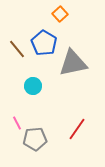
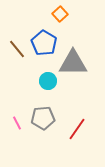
gray triangle: rotated 12 degrees clockwise
cyan circle: moved 15 px right, 5 px up
gray pentagon: moved 8 px right, 21 px up
